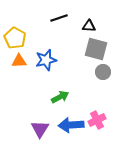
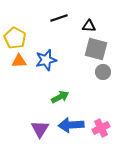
pink cross: moved 4 px right, 8 px down
